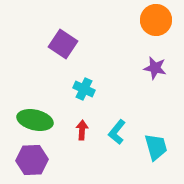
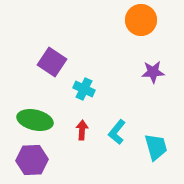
orange circle: moved 15 px left
purple square: moved 11 px left, 18 px down
purple star: moved 2 px left, 4 px down; rotated 15 degrees counterclockwise
